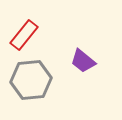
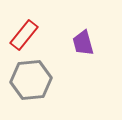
purple trapezoid: moved 18 px up; rotated 36 degrees clockwise
